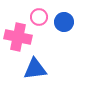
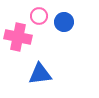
pink circle: moved 1 px up
blue triangle: moved 5 px right, 5 px down
